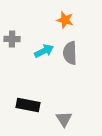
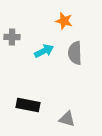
orange star: moved 1 px left, 1 px down
gray cross: moved 2 px up
gray semicircle: moved 5 px right
gray triangle: moved 3 px right; rotated 42 degrees counterclockwise
